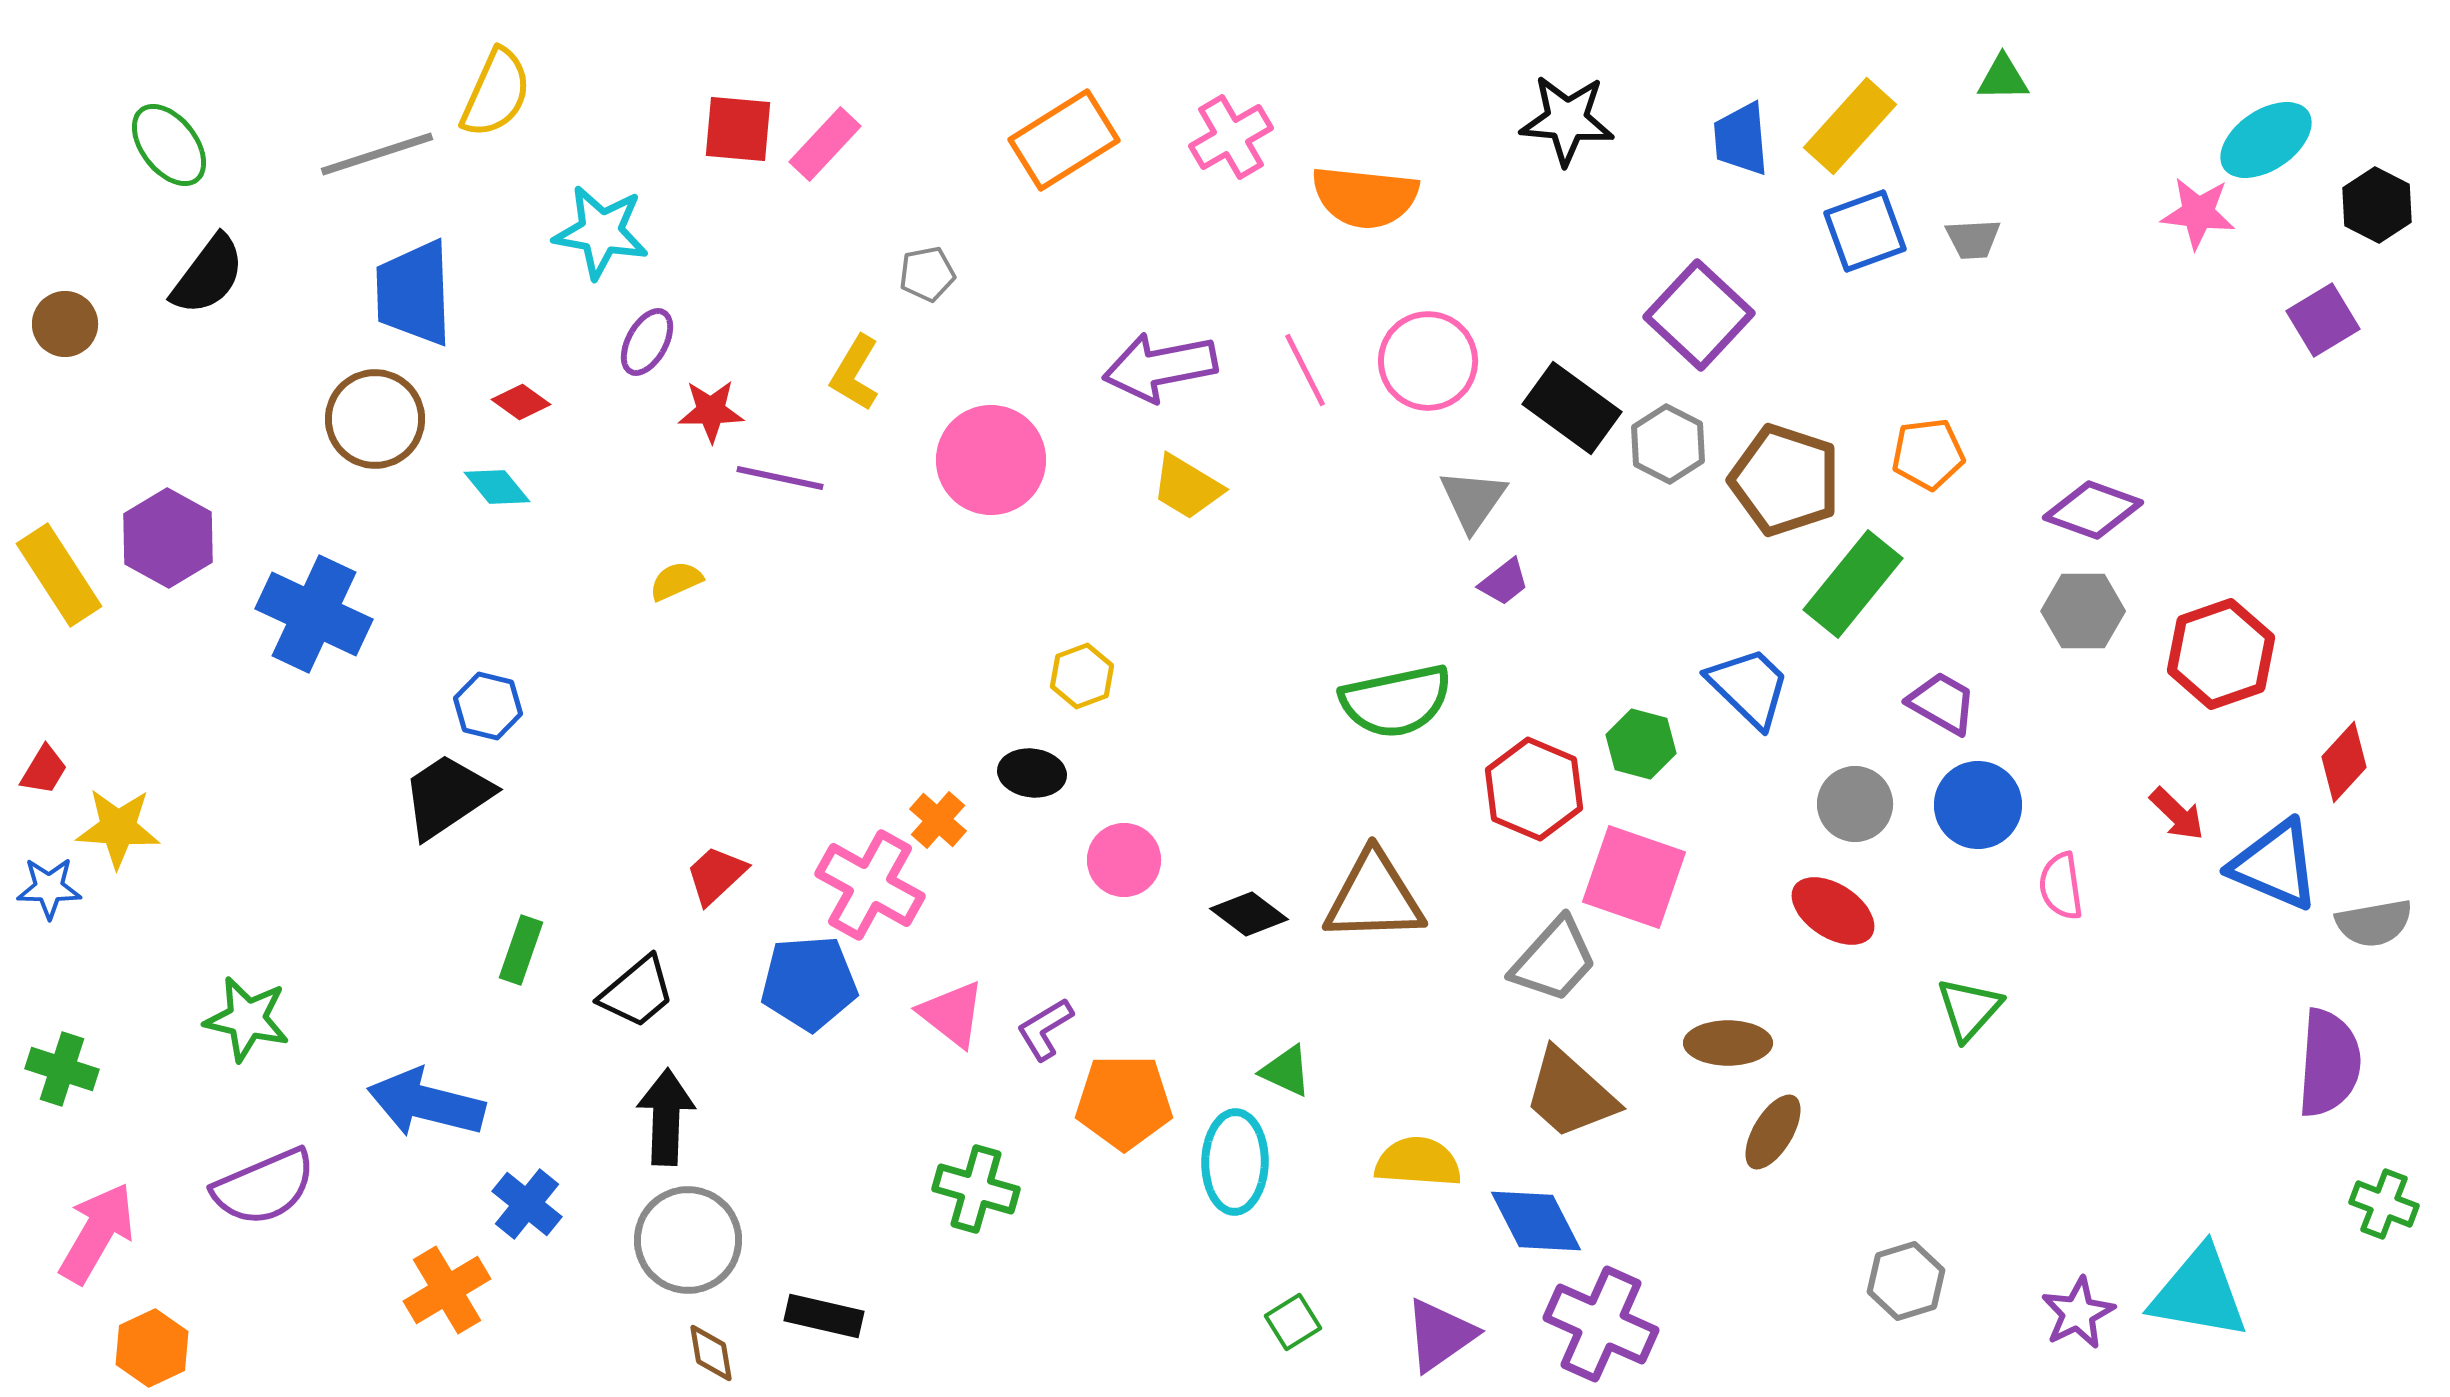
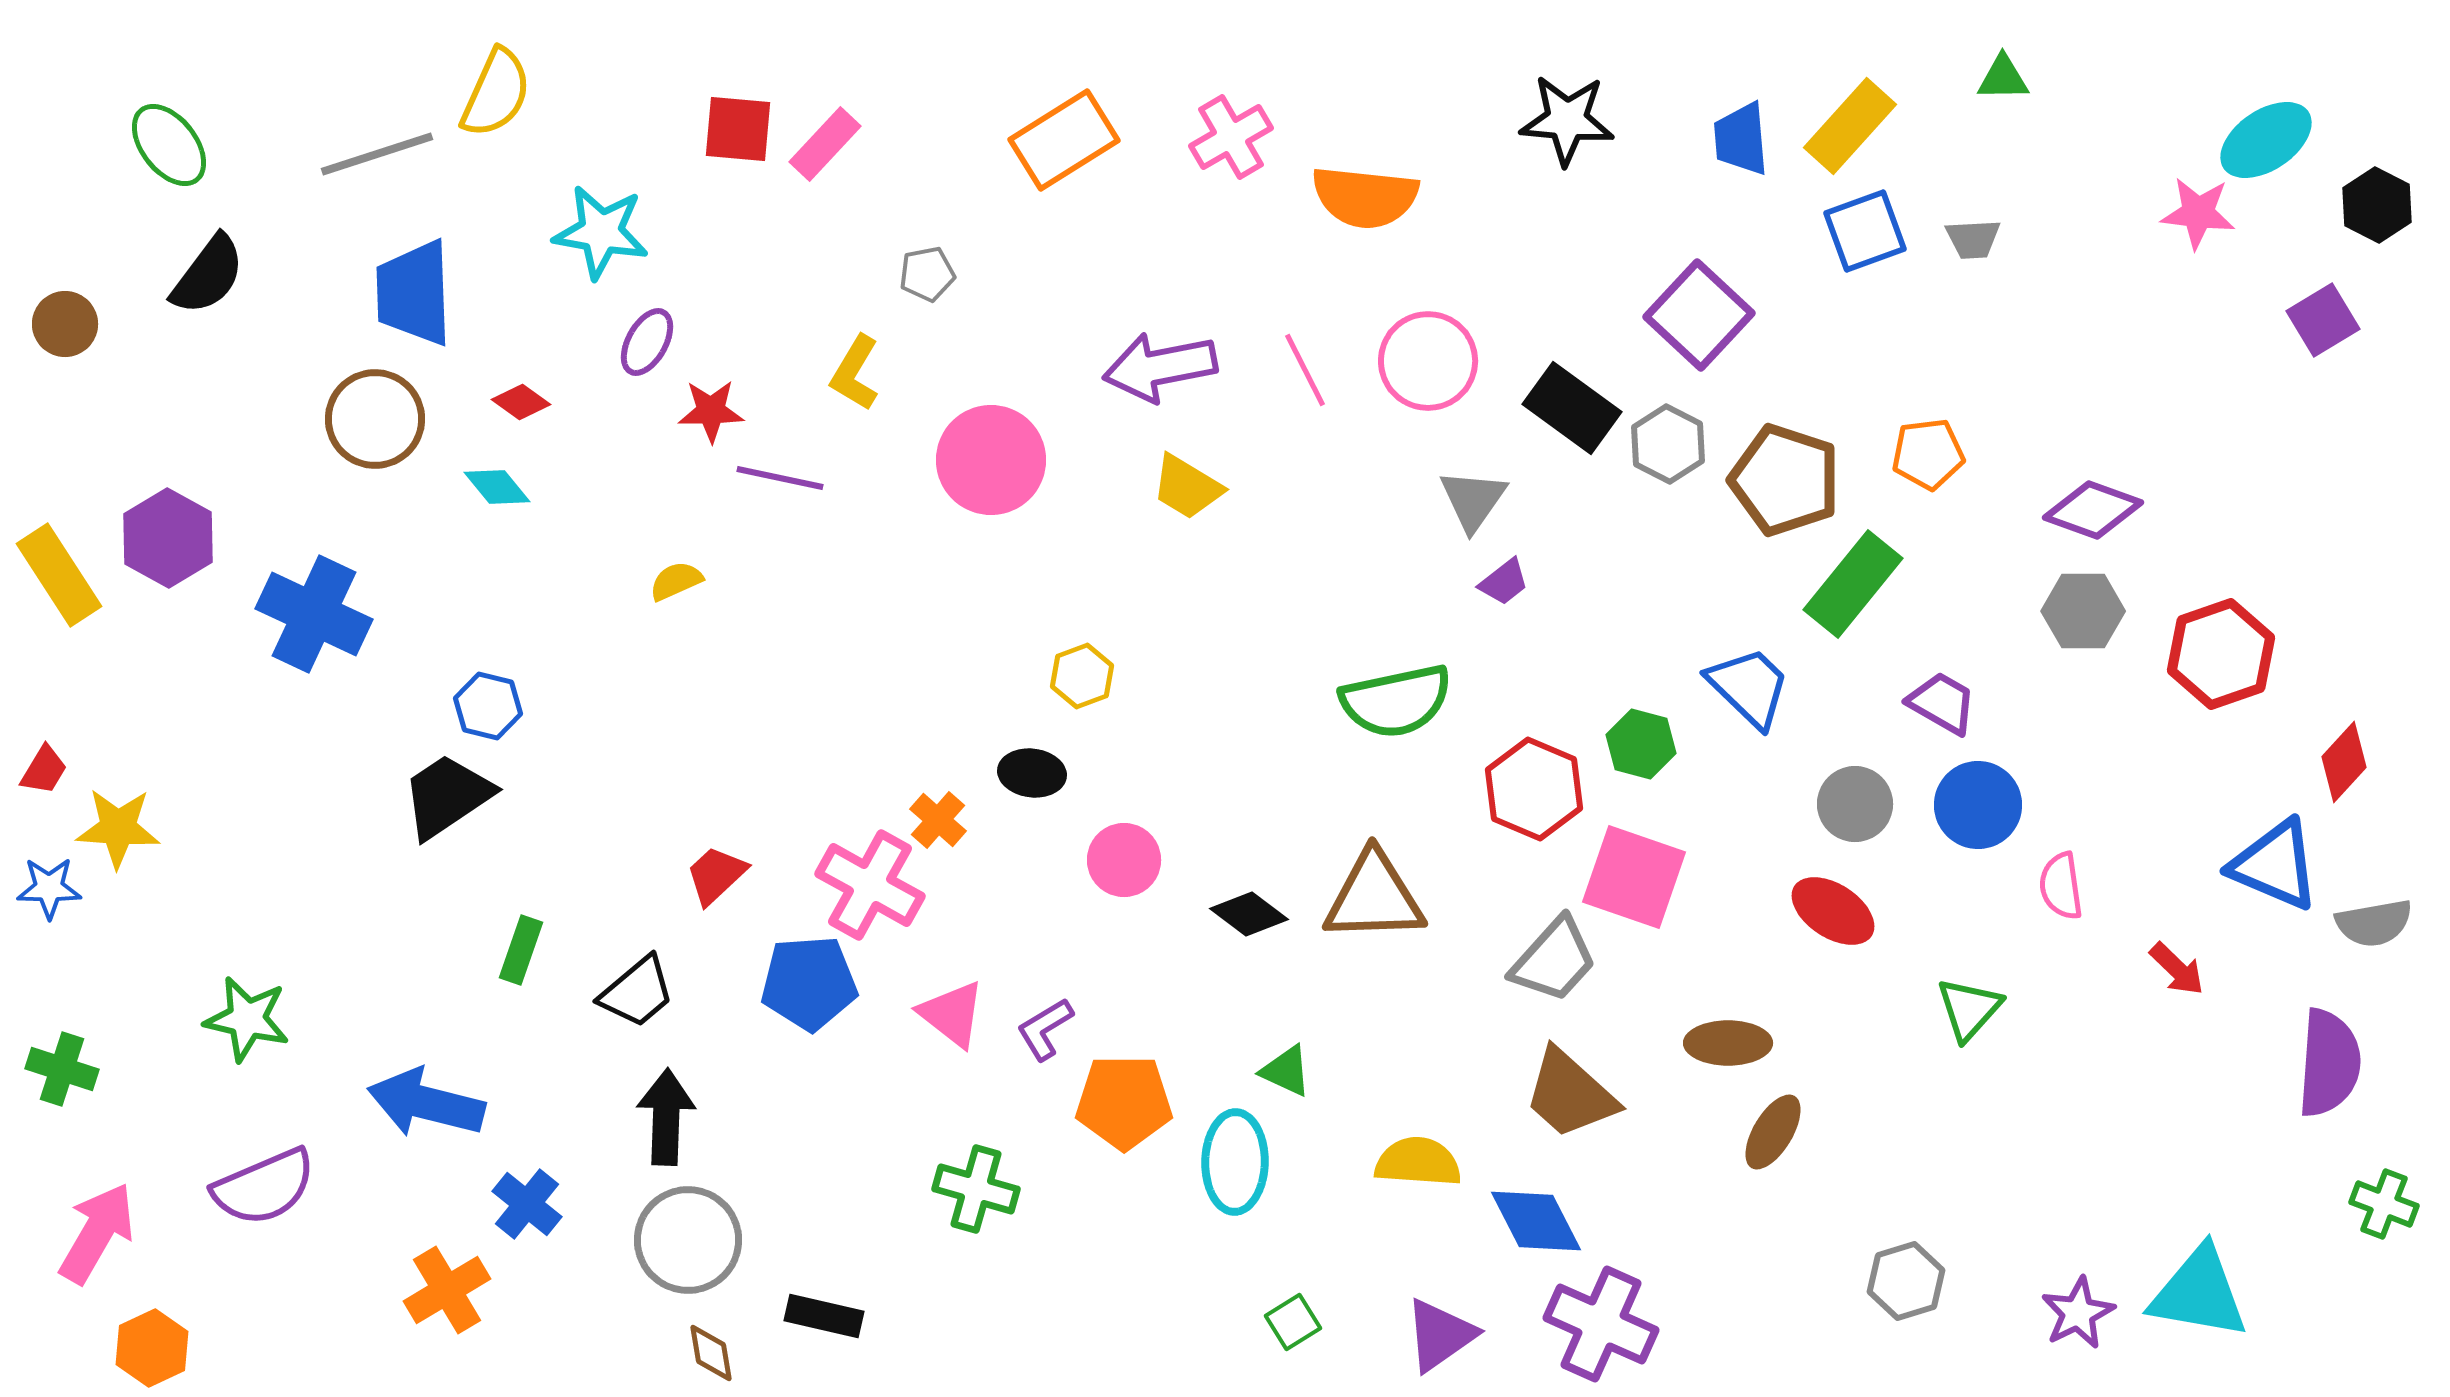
red arrow at (2177, 814): moved 155 px down
